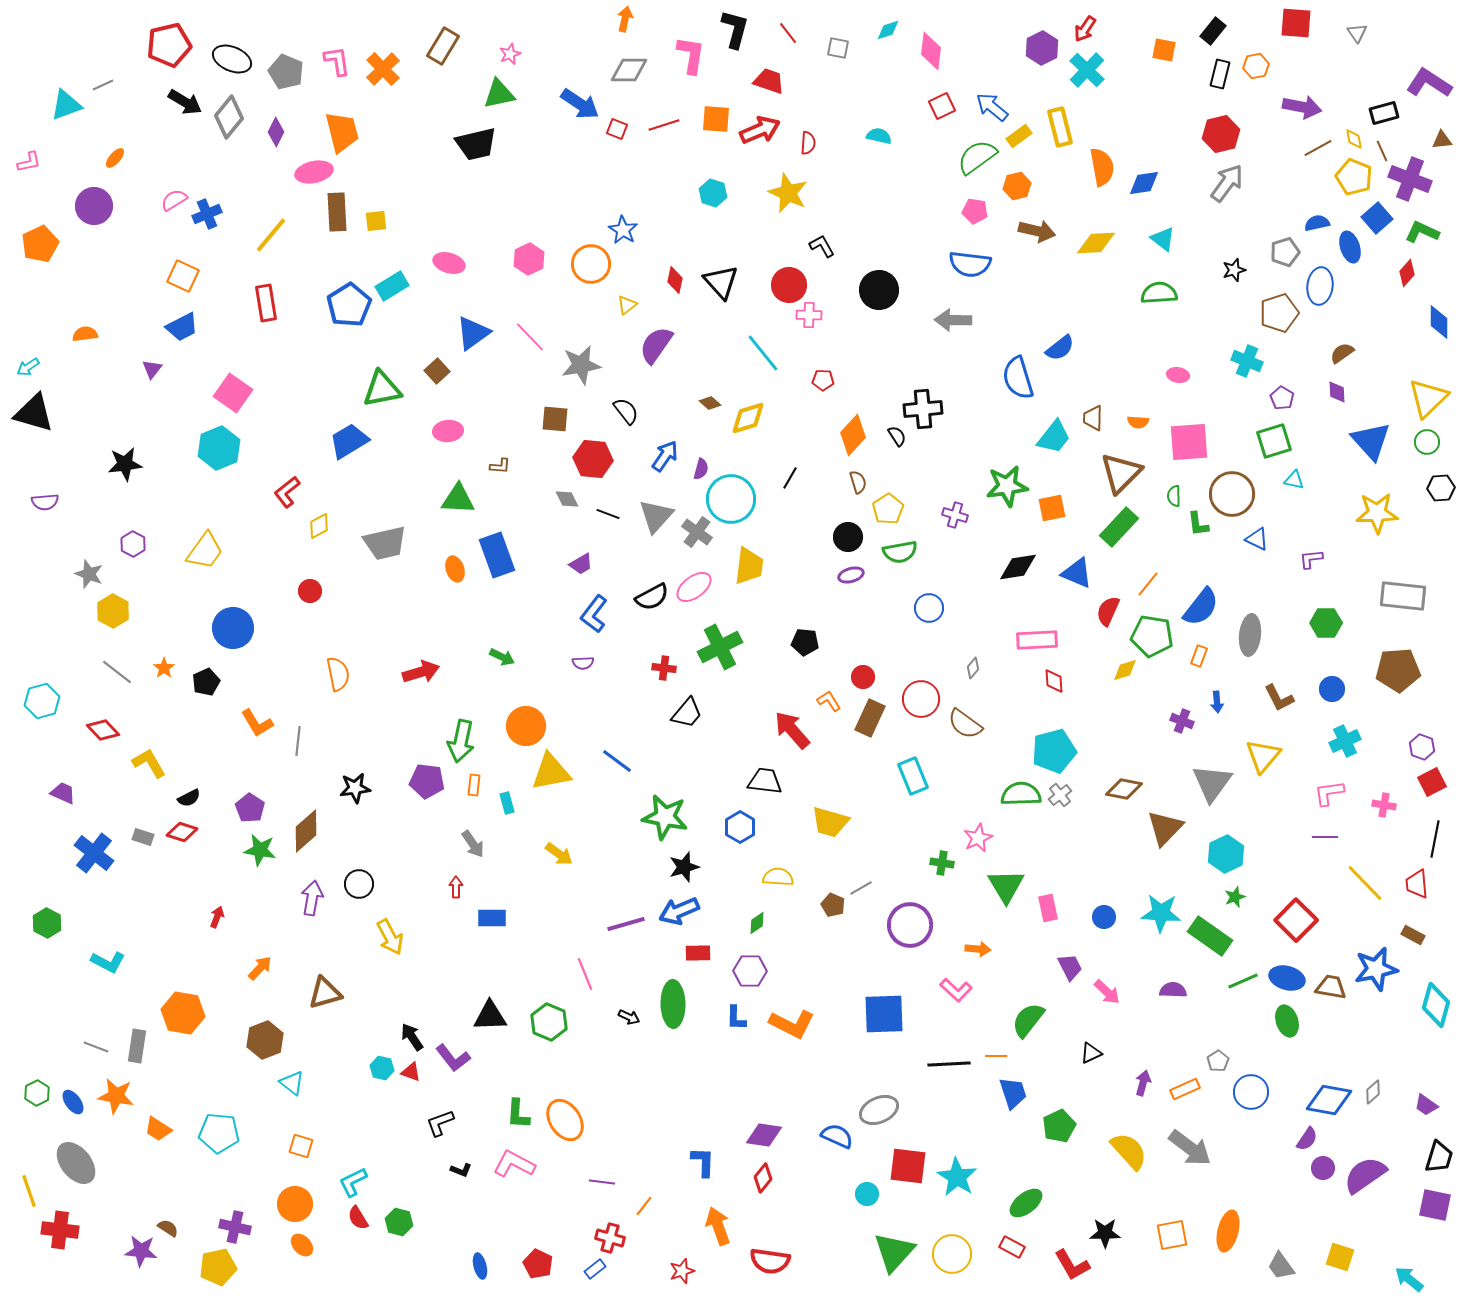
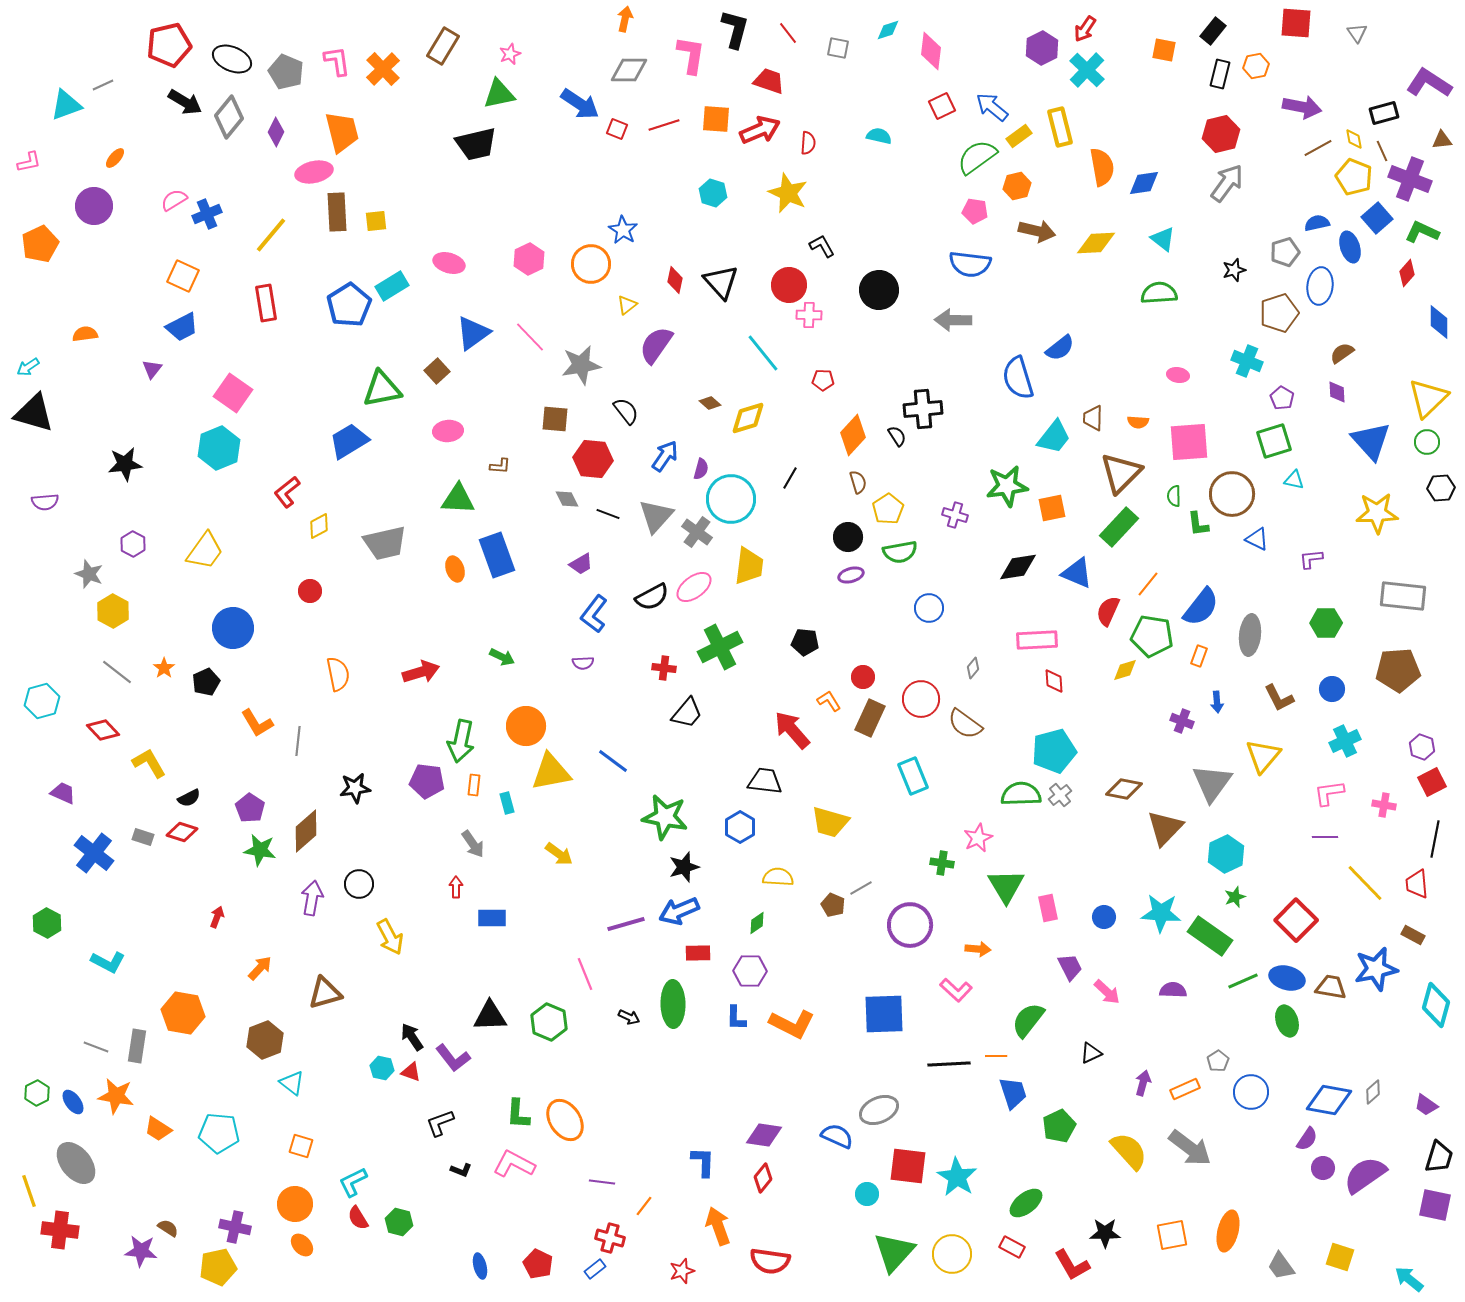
blue line at (617, 761): moved 4 px left
